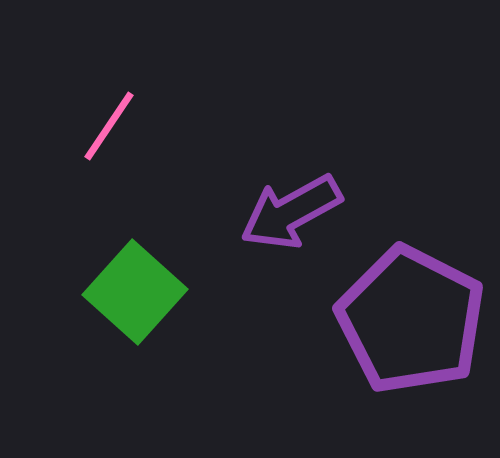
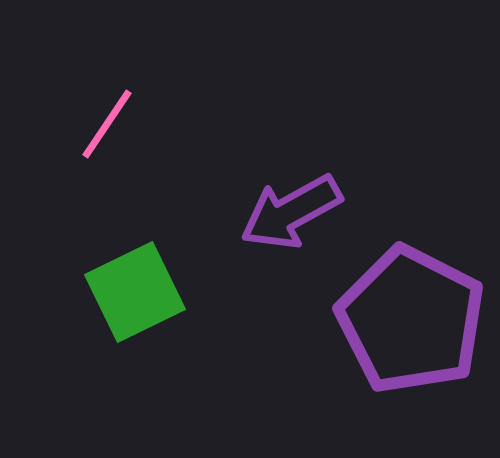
pink line: moved 2 px left, 2 px up
green square: rotated 22 degrees clockwise
